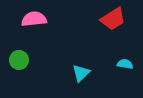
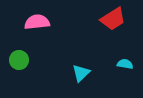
pink semicircle: moved 3 px right, 3 px down
